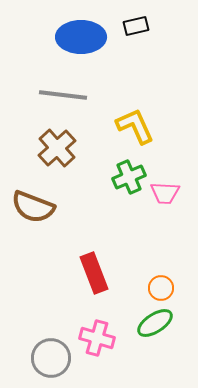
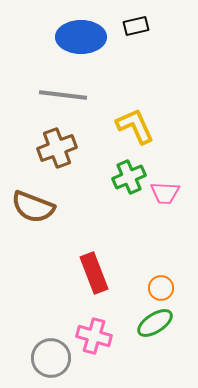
brown cross: rotated 21 degrees clockwise
pink cross: moved 3 px left, 2 px up
